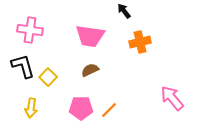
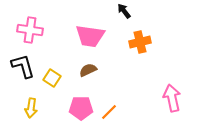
brown semicircle: moved 2 px left
yellow square: moved 4 px right, 1 px down; rotated 12 degrees counterclockwise
pink arrow: rotated 28 degrees clockwise
orange line: moved 2 px down
